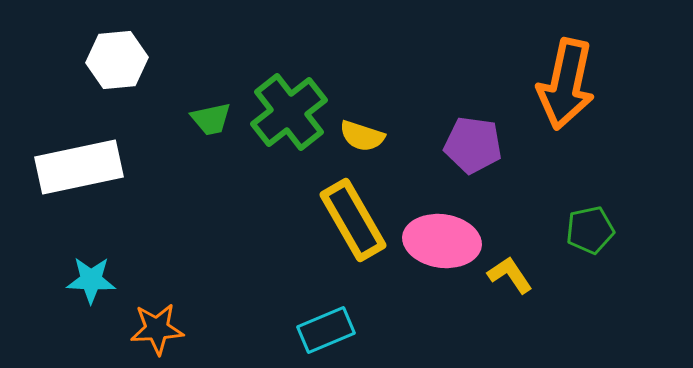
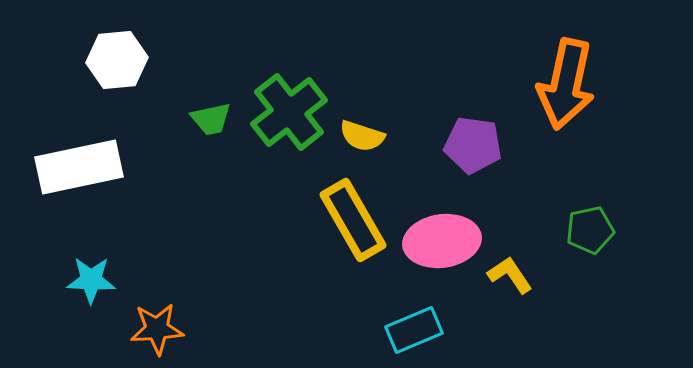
pink ellipse: rotated 16 degrees counterclockwise
cyan rectangle: moved 88 px right
